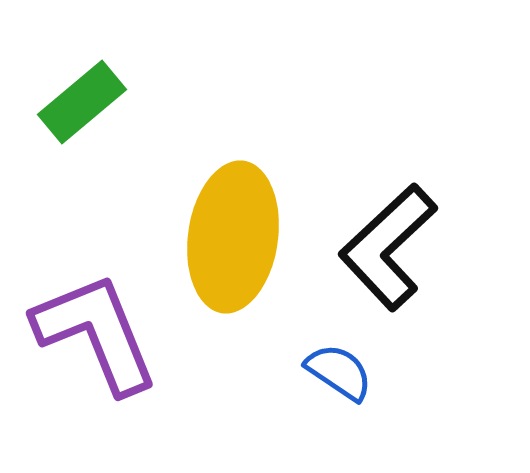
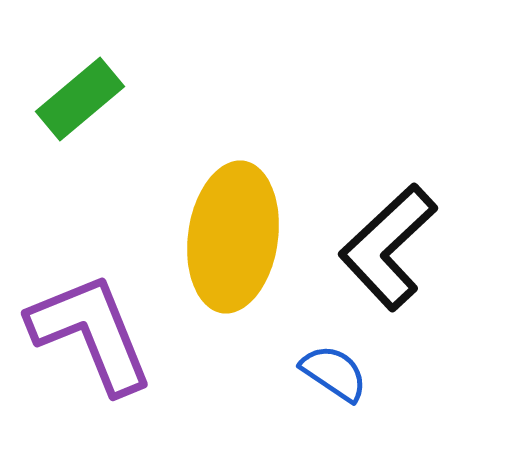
green rectangle: moved 2 px left, 3 px up
purple L-shape: moved 5 px left
blue semicircle: moved 5 px left, 1 px down
